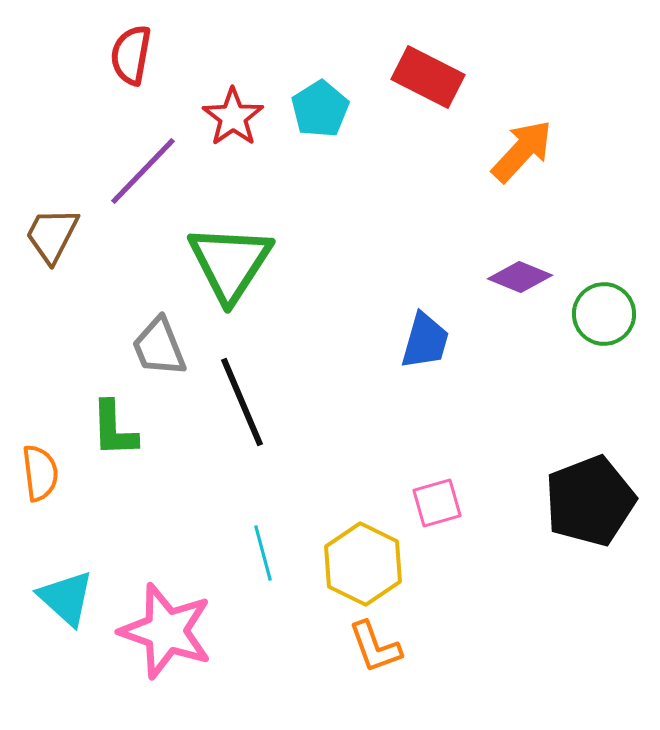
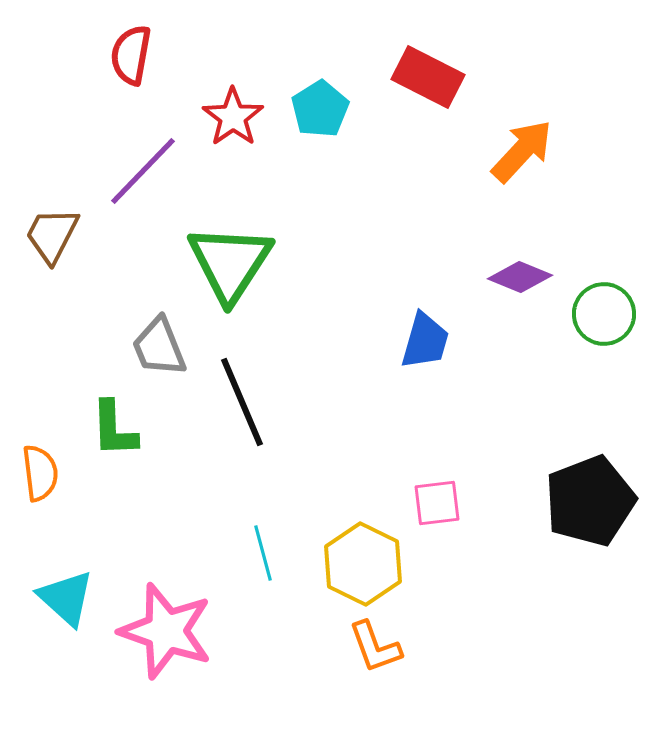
pink square: rotated 9 degrees clockwise
